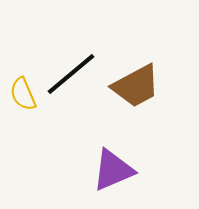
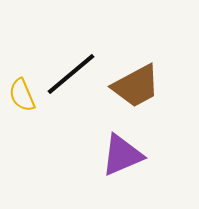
yellow semicircle: moved 1 px left, 1 px down
purple triangle: moved 9 px right, 15 px up
